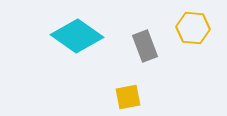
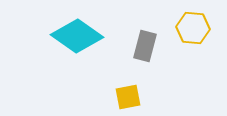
gray rectangle: rotated 36 degrees clockwise
